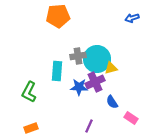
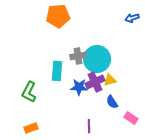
yellow triangle: moved 1 px left, 12 px down
purple line: rotated 24 degrees counterclockwise
